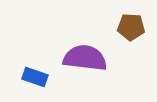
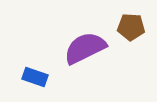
purple semicircle: moved 10 px up; rotated 33 degrees counterclockwise
